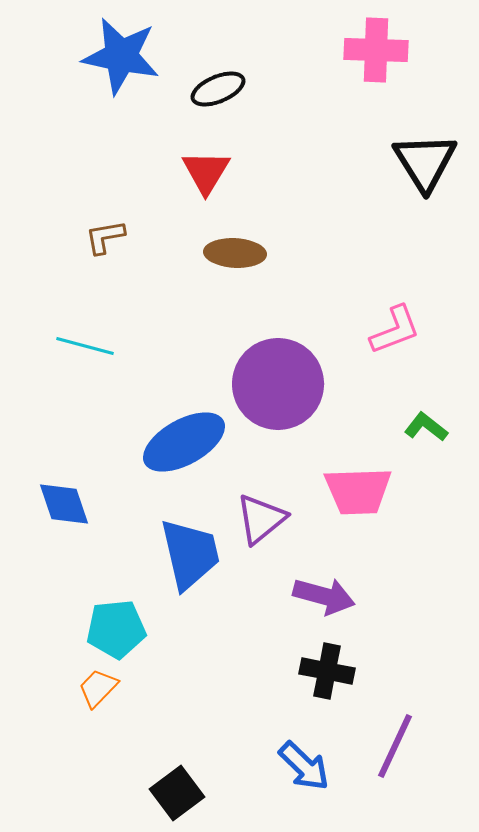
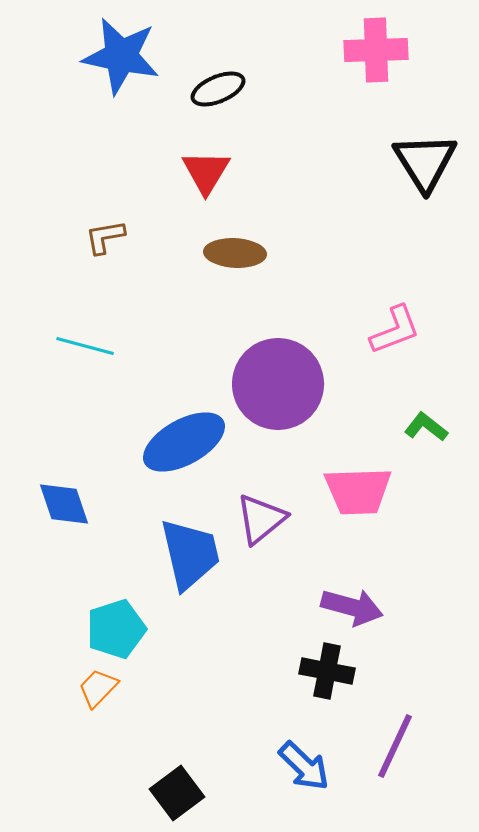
pink cross: rotated 4 degrees counterclockwise
purple arrow: moved 28 px right, 11 px down
cyan pentagon: rotated 12 degrees counterclockwise
